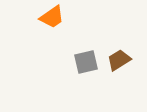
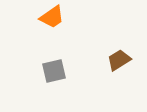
gray square: moved 32 px left, 9 px down
